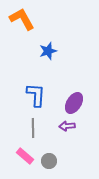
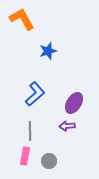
blue L-shape: moved 1 px left, 1 px up; rotated 45 degrees clockwise
gray line: moved 3 px left, 3 px down
pink rectangle: rotated 60 degrees clockwise
